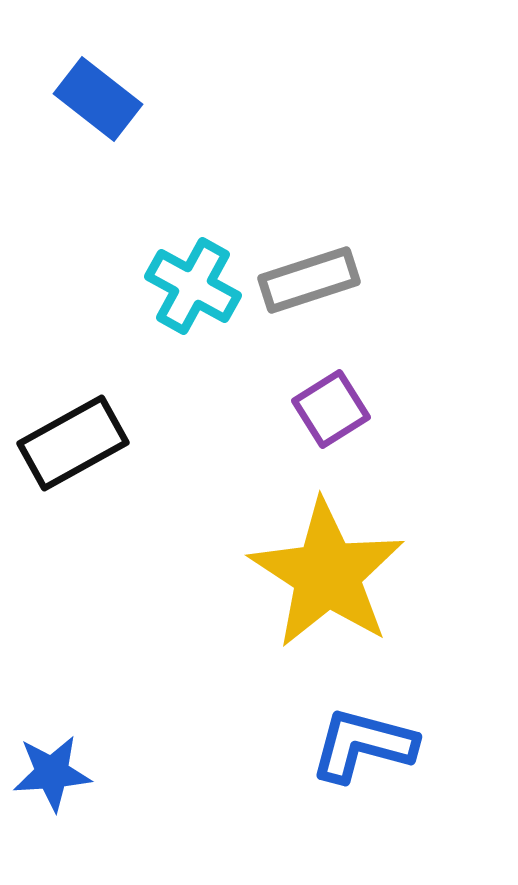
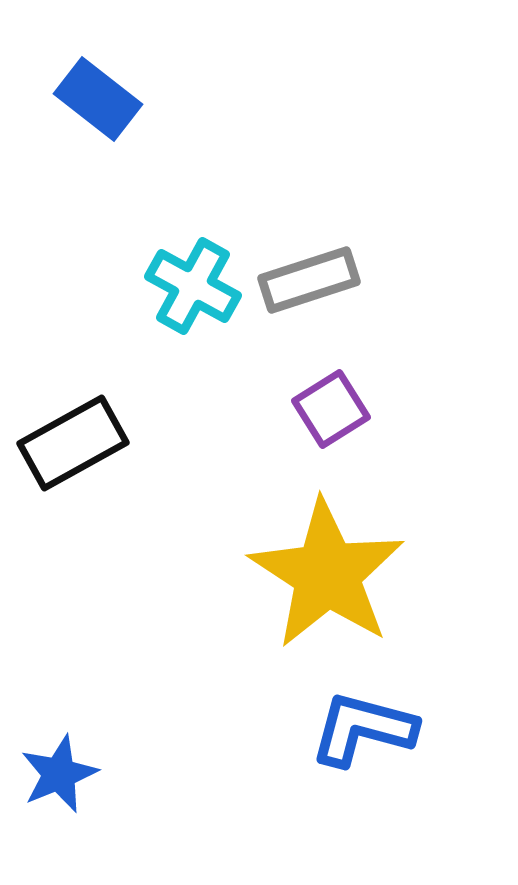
blue L-shape: moved 16 px up
blue star: moved 7 px right, 1 px down; rotated 18 degrees counterclockwise
